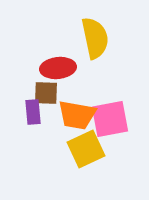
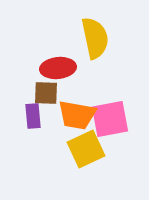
purple rectangle: moved 4 px down
